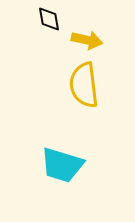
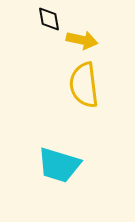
yellow arrow: moved 5 px left
cyan trapezoid: moved 3 px left
